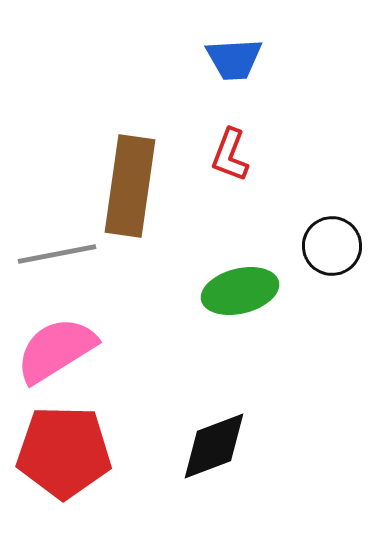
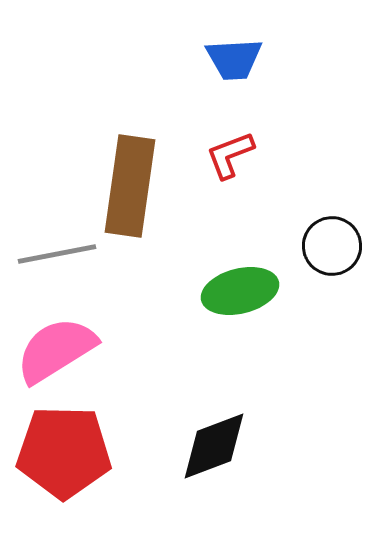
red L-shape: rotated 48 degrees clockwise
